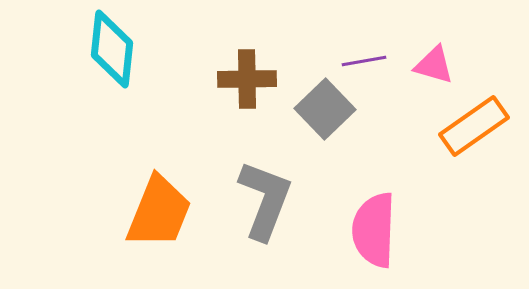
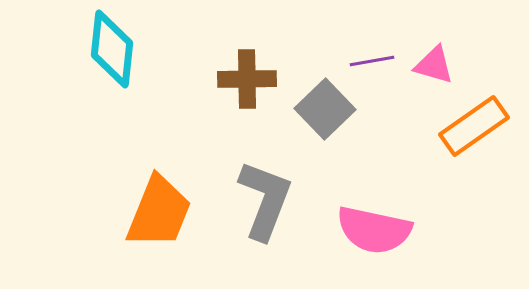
purple line: moved 8 px right
pink semicircle: rotated 80 degrees counterclockwise
